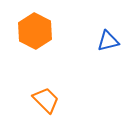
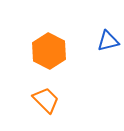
orange hexagon: moved 14 px right, 20 px down
